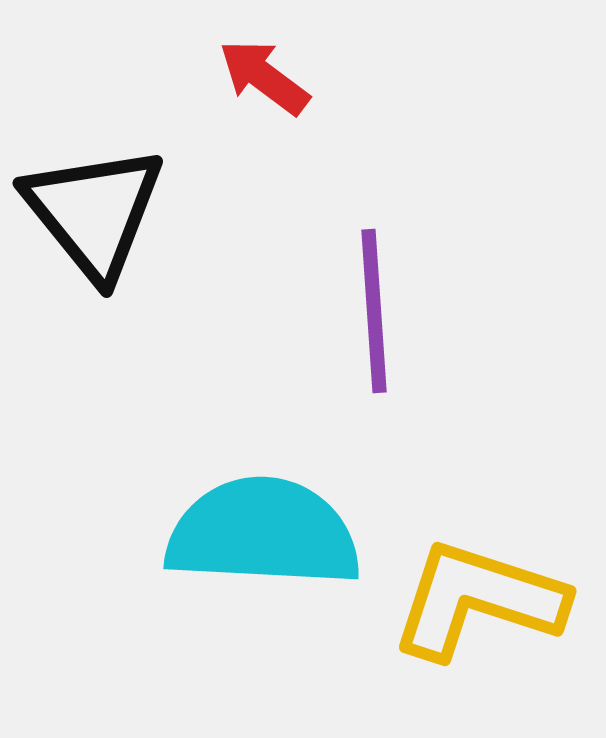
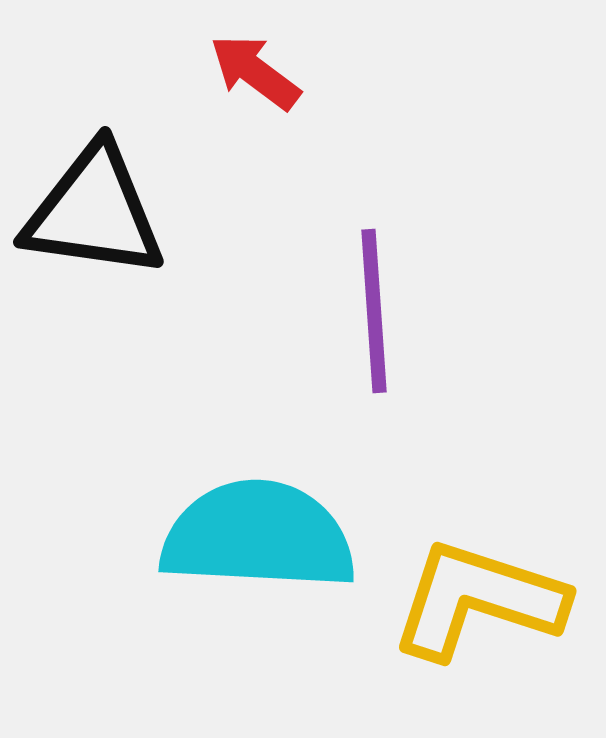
red arrow: moved 9 px left, 5 px up
black triangle: rotated 43 degrees counterclockwise
cyan semicircle: moved 5 px left, 3 px down
